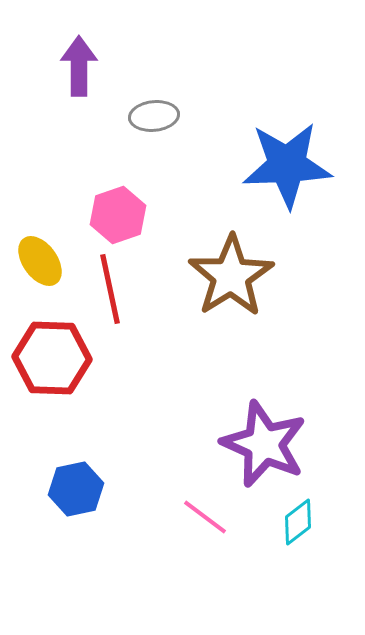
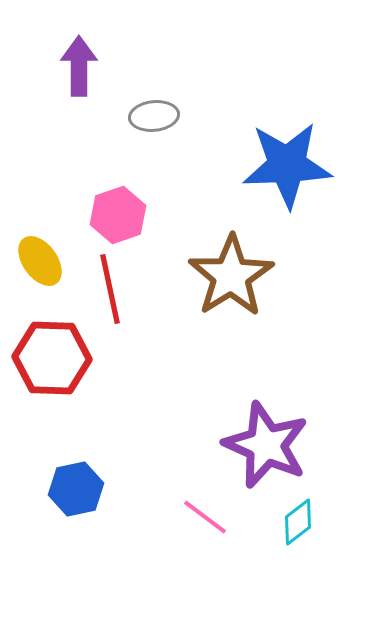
purple star: moved 2 px right, 1 px down
